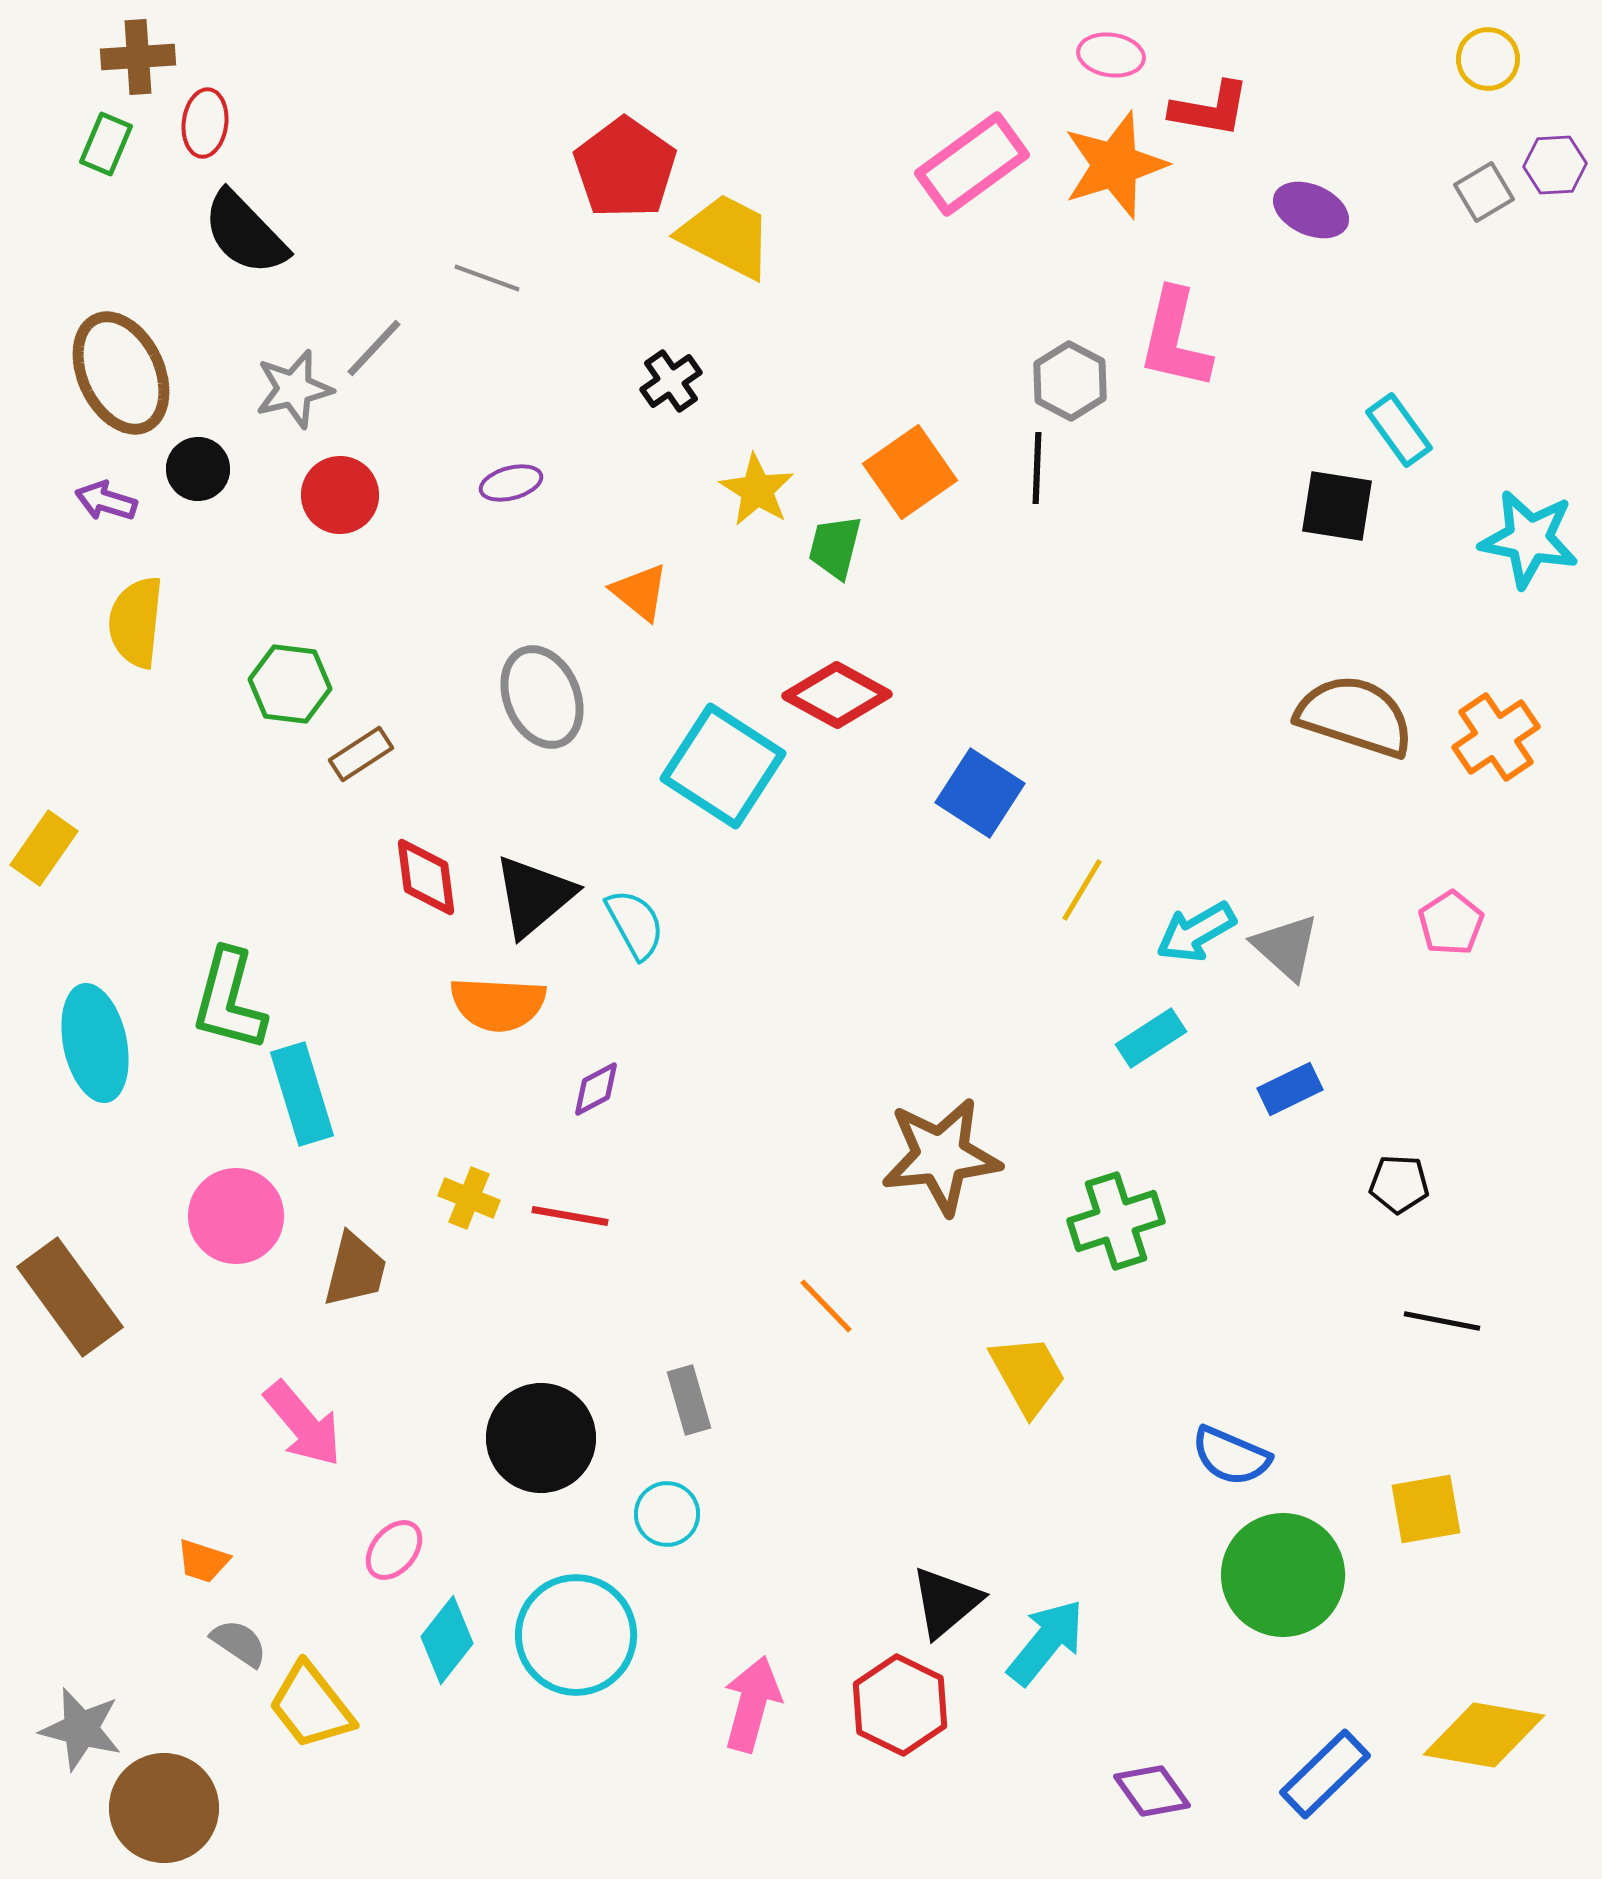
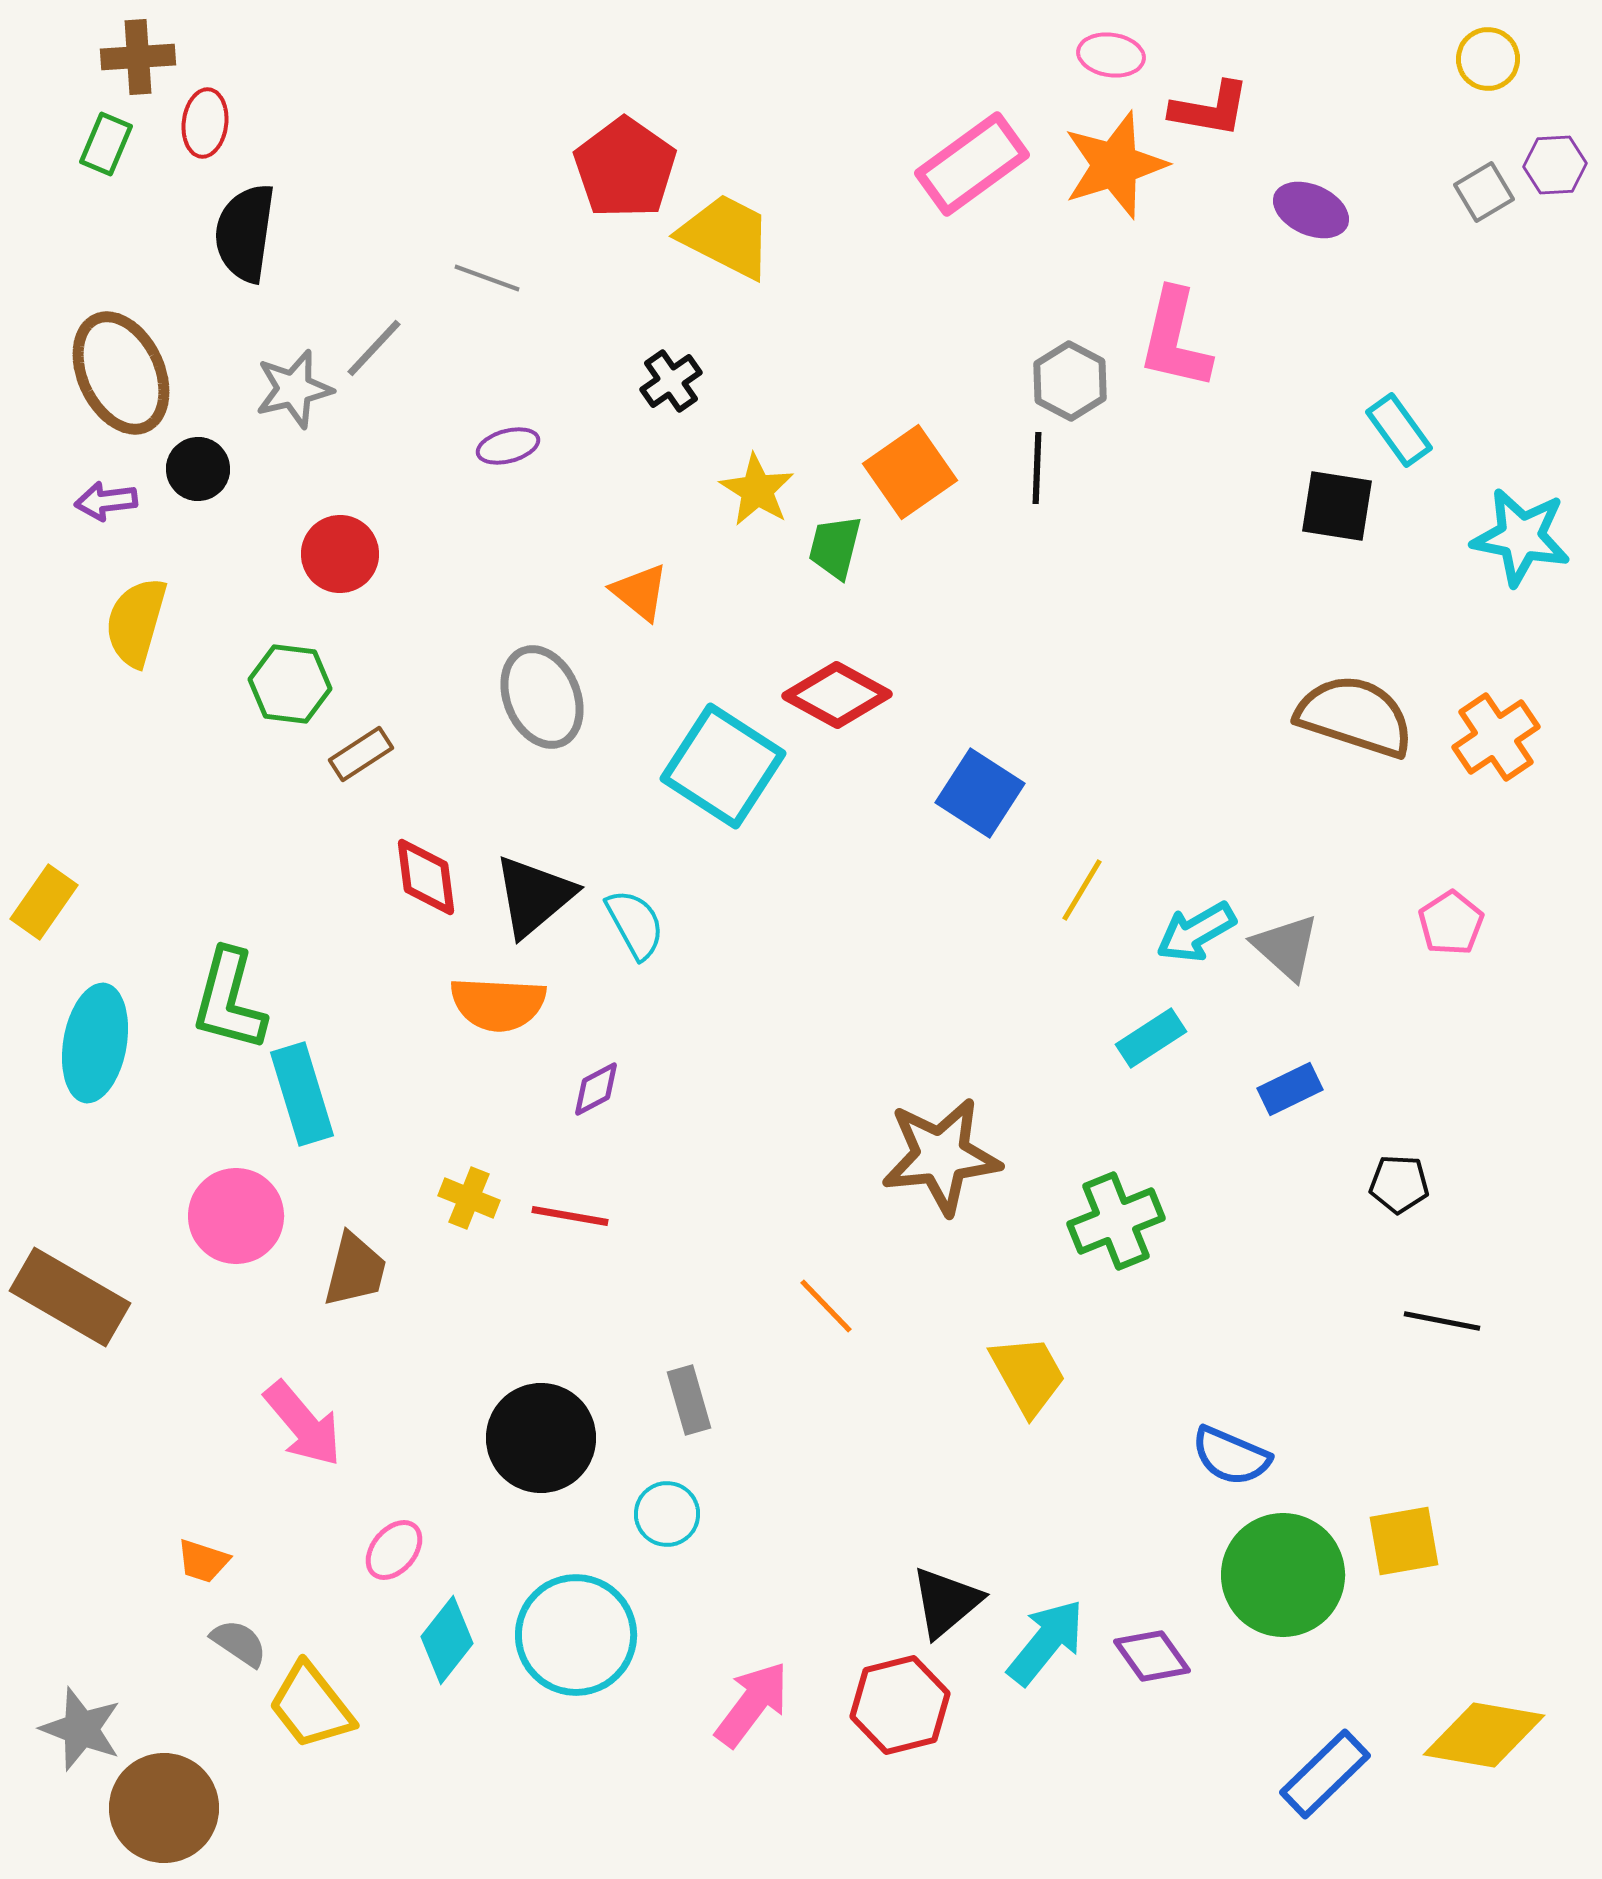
black semicircle at (245, 233): rotated 52 degrees clockwise
purple ellipse at (511, 483): moved 3 px left, 37 px up
red circle at (340, 495): moved 59 px down
purple arrow at (106, 501): rotated 24 degrees counterclockwise
cyan star at (1529, 539): moved 8 px left, 2 px up
yellow semicircle at (136, 622): rotated 10 degrees clockwise
yellow rectangle at (44, 848): moved 54 px down
cyan ellipse at (95, 1043): rotated 22 degrees clockwise
green cross at (1116, 1221): rotated 4 degrees counterclockwise
brown rectangle at (70, 1297): rotated 24 degrees counterclockwise
yellow square at (1426, 1509): moved 22 px left, 32 px down
pink arrow at (752, 1704): rotated 22 degrees clockwise
red hexagon at (900, 1705): rotated 20 degrees clockwise
gray star at (81, 1729): rotated 6 degrees clockwise
purple diamond at (1152, 1791): moved 135 px up
